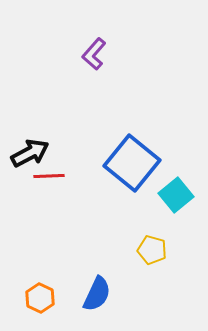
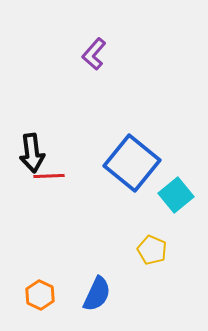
black arrow: moved 2 px right; rotated 111 degrees clockwise
yellow pentagon: rotated 8 degrees clockwise
orange hexagon: moved 3 px up
